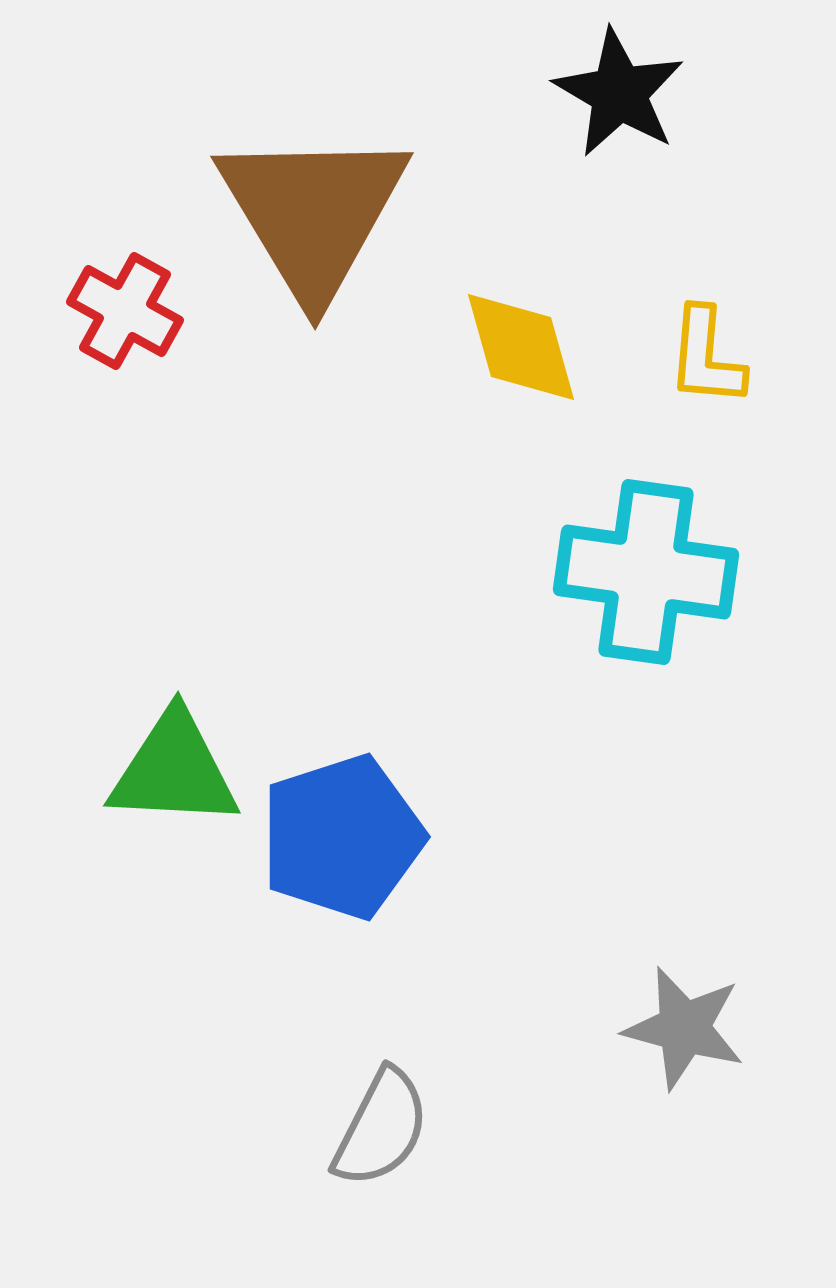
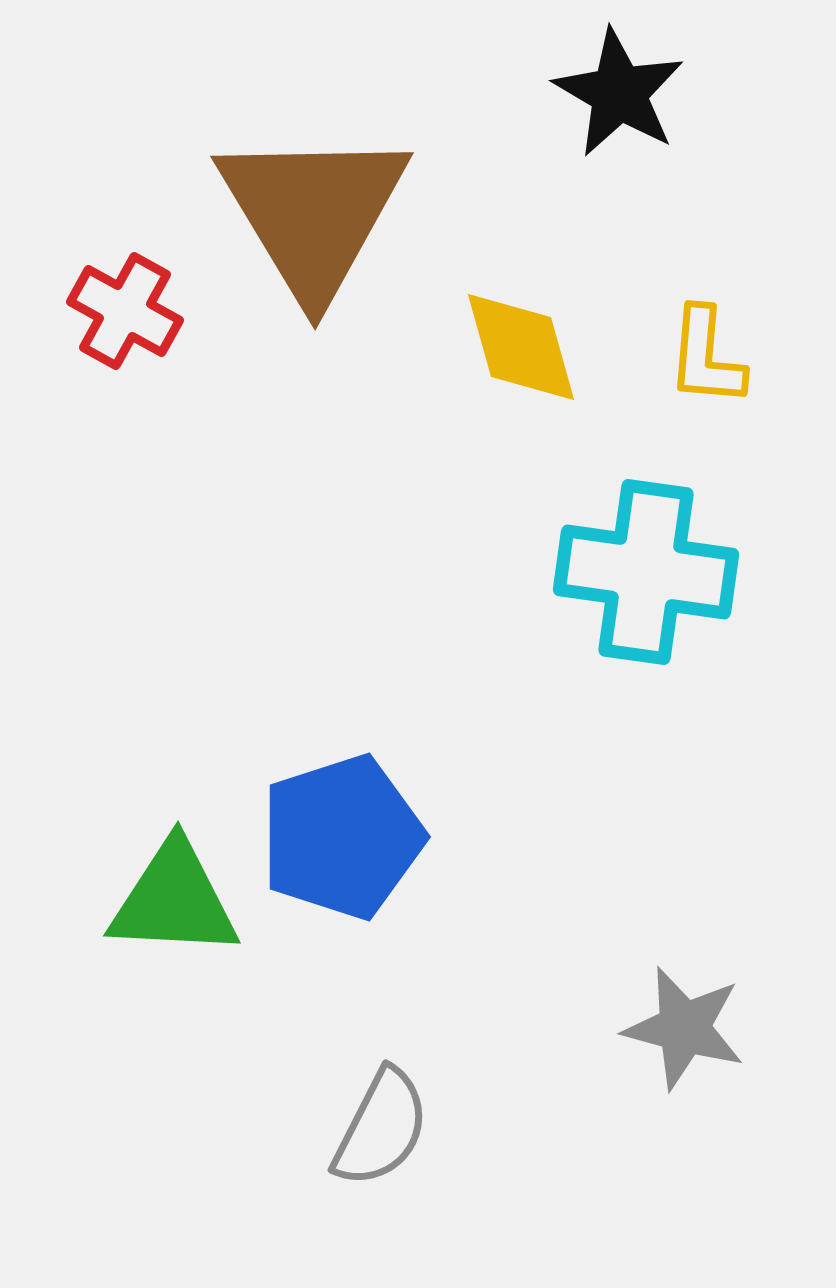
green triangle: moved 130 px down
